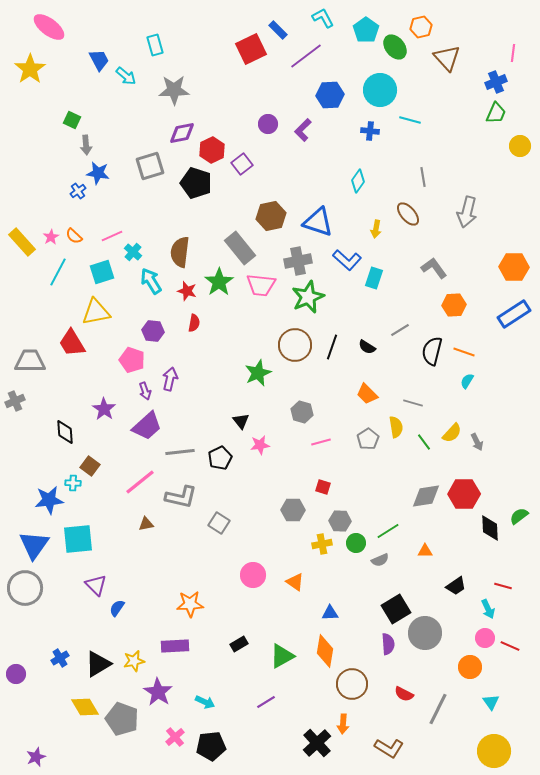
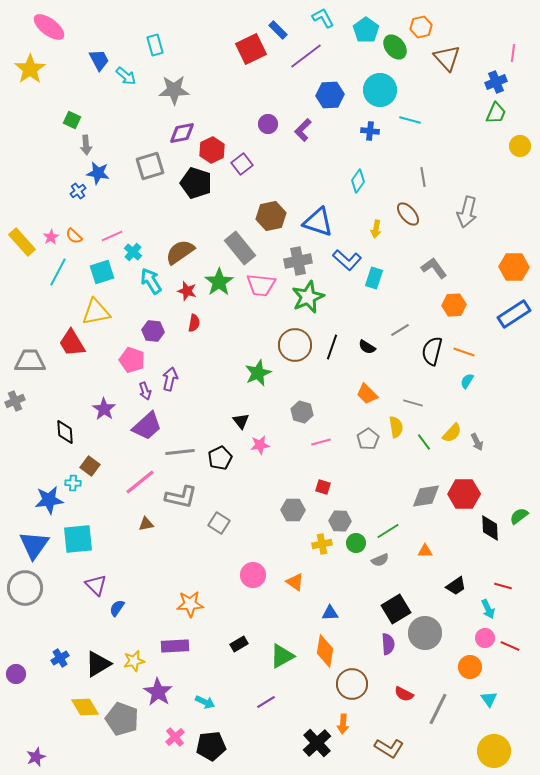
brown semicircle at (180, 252): rotated 48 degrees clockwise
cyan triangle at (491, 702): moved 2 px left, 3 px up
